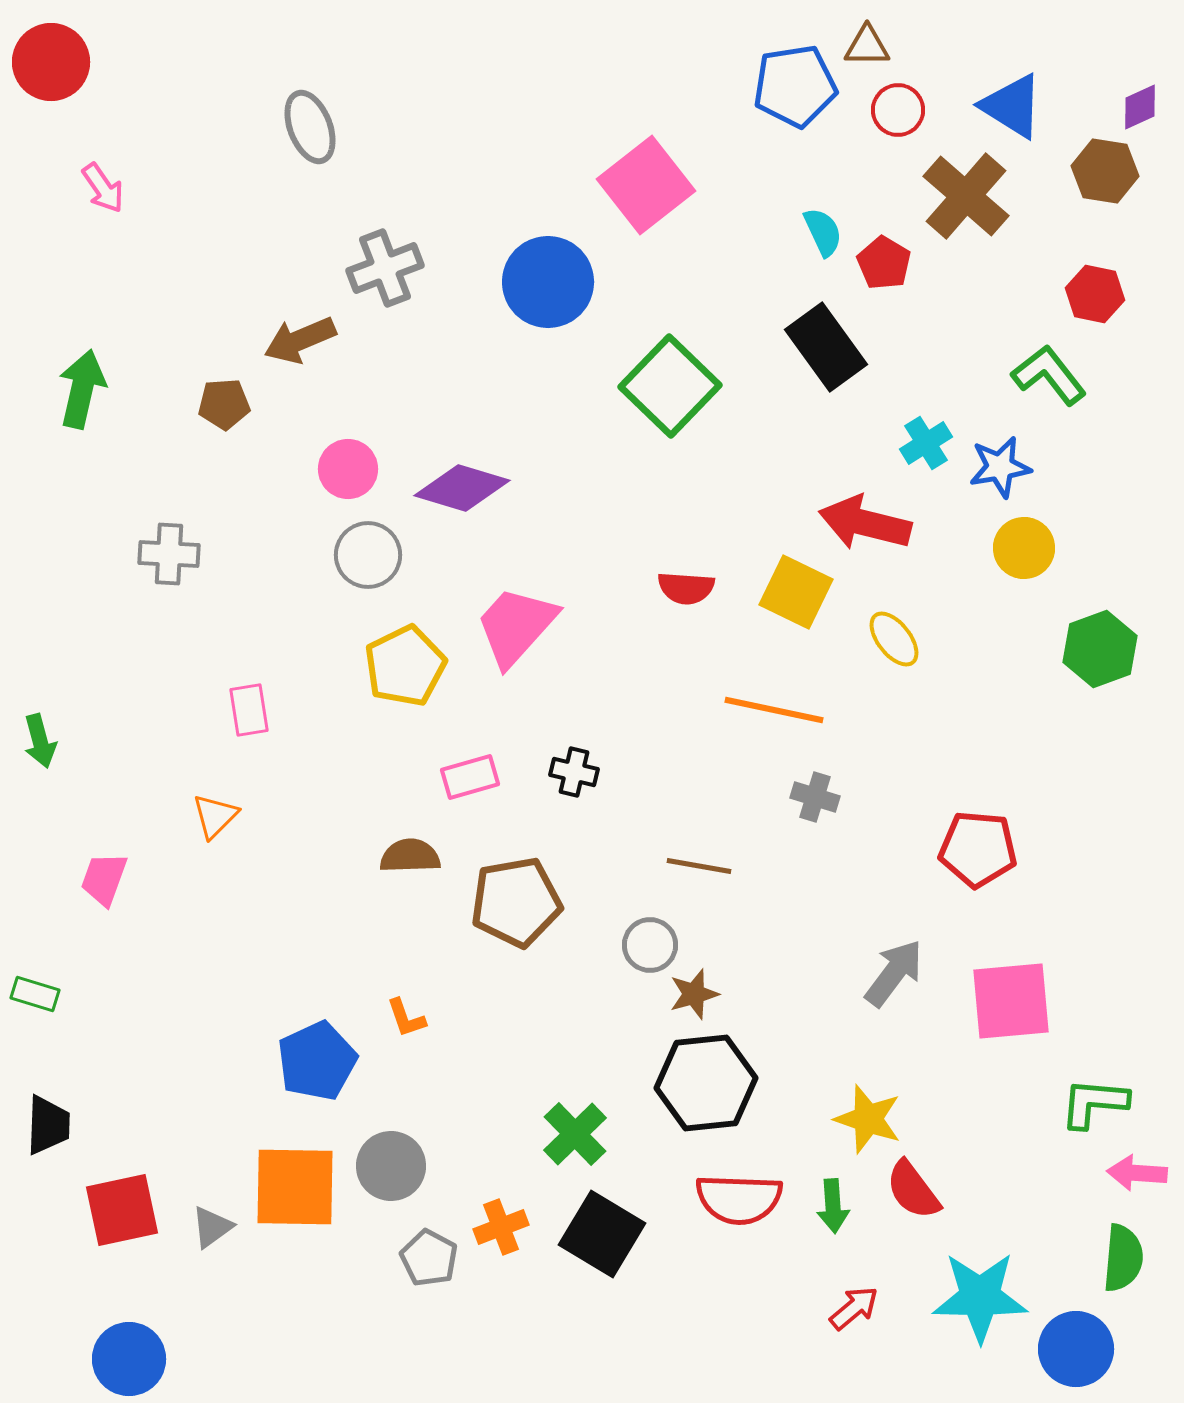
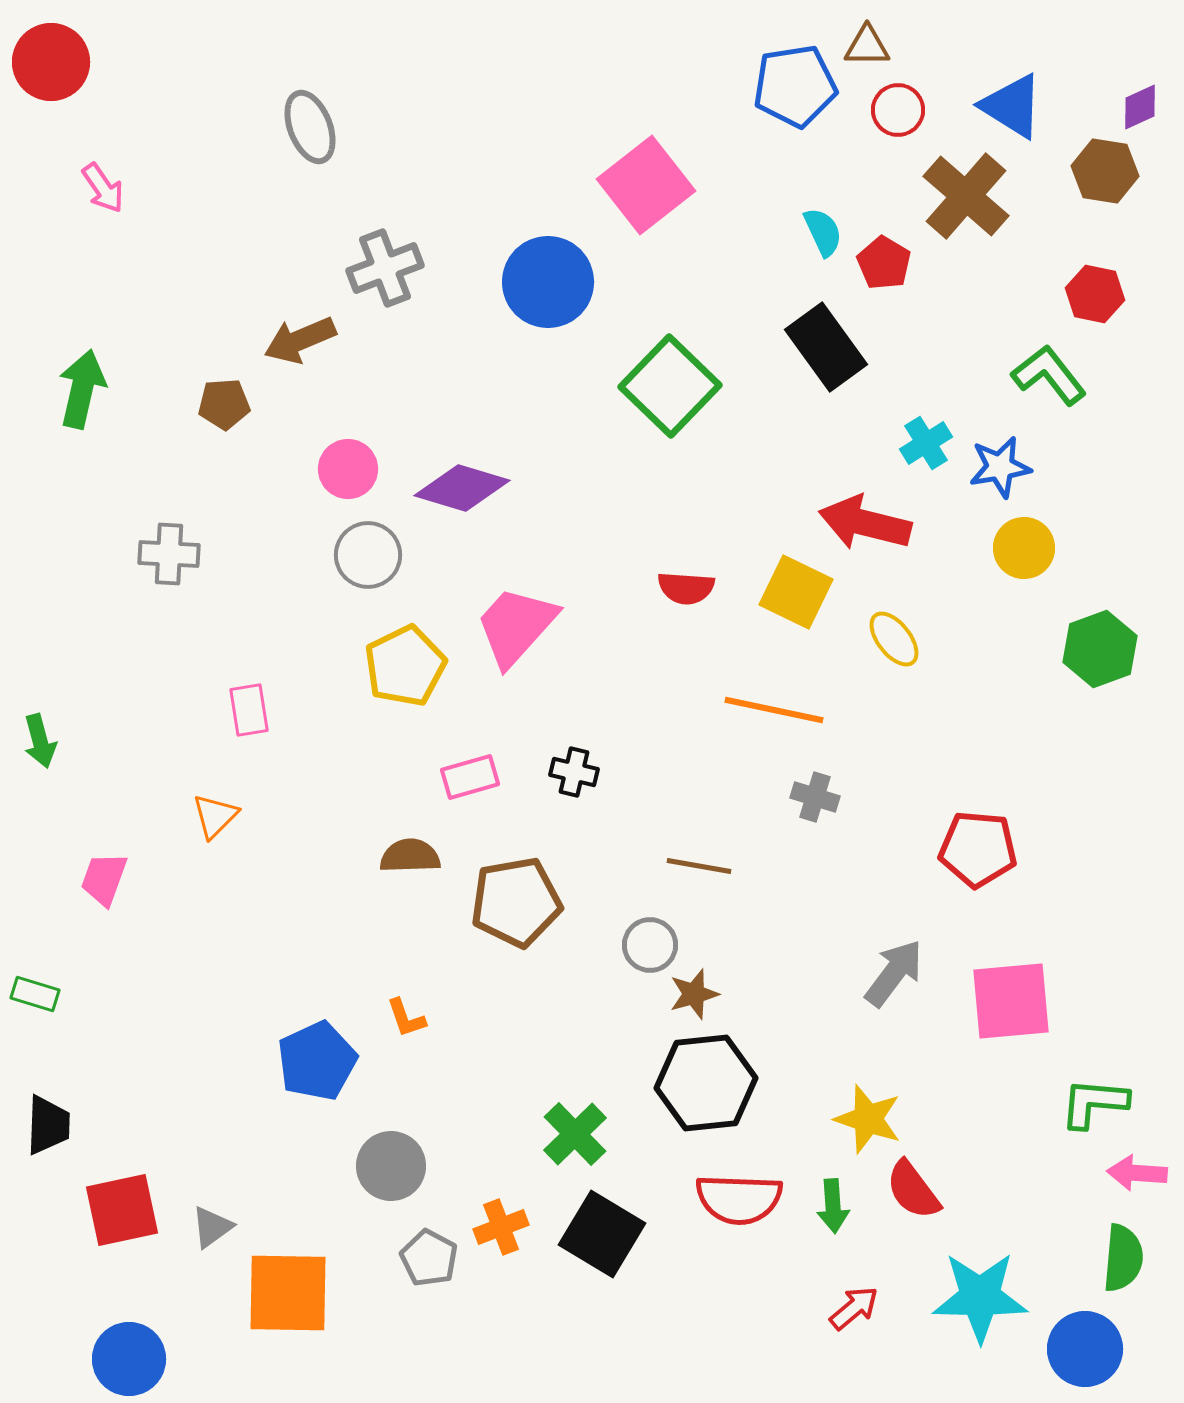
orange square at (295, 1187): moved 7 px left, 106 px down
blue circle at (1076, 1349): moved 9 px right
